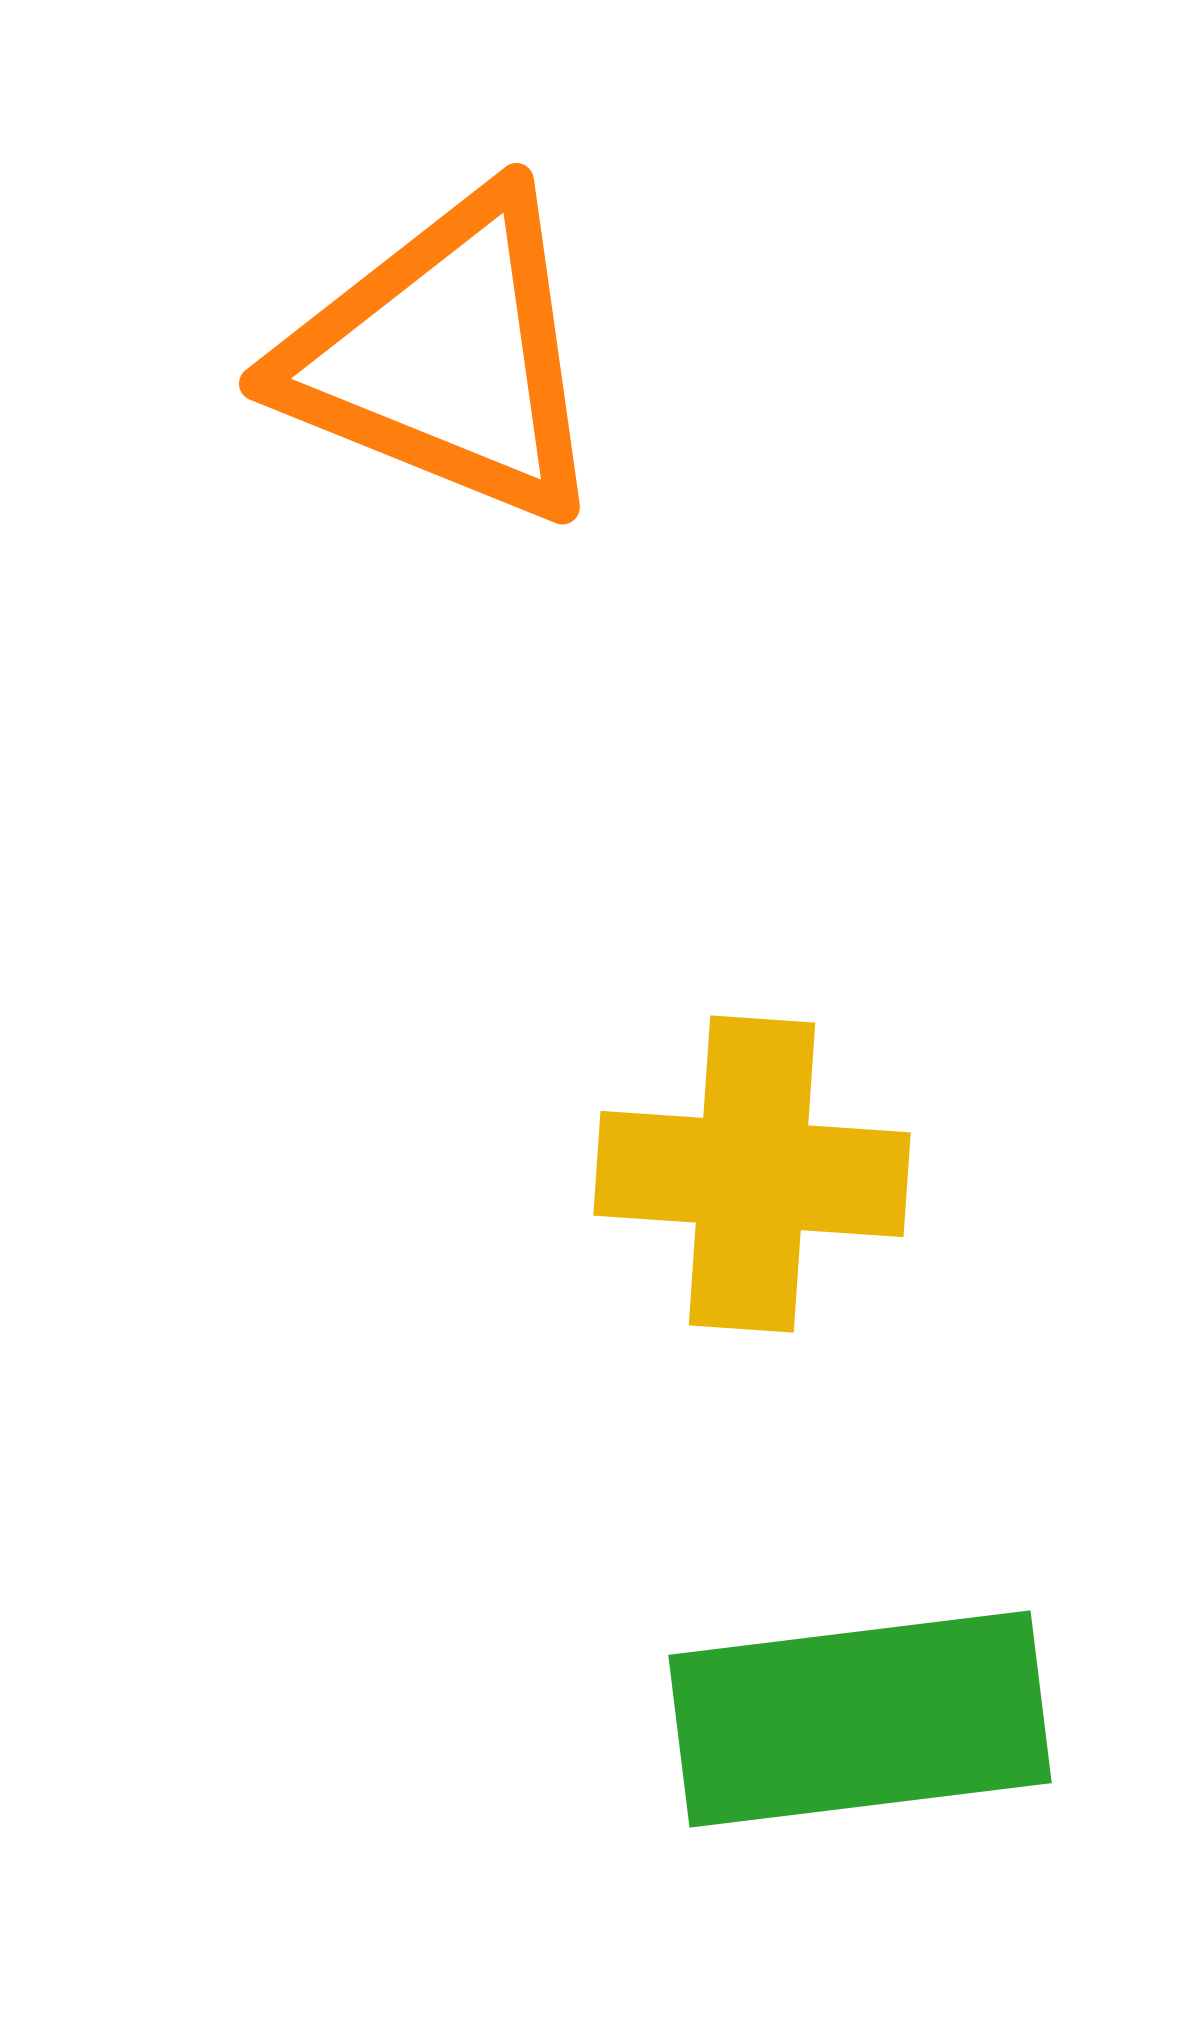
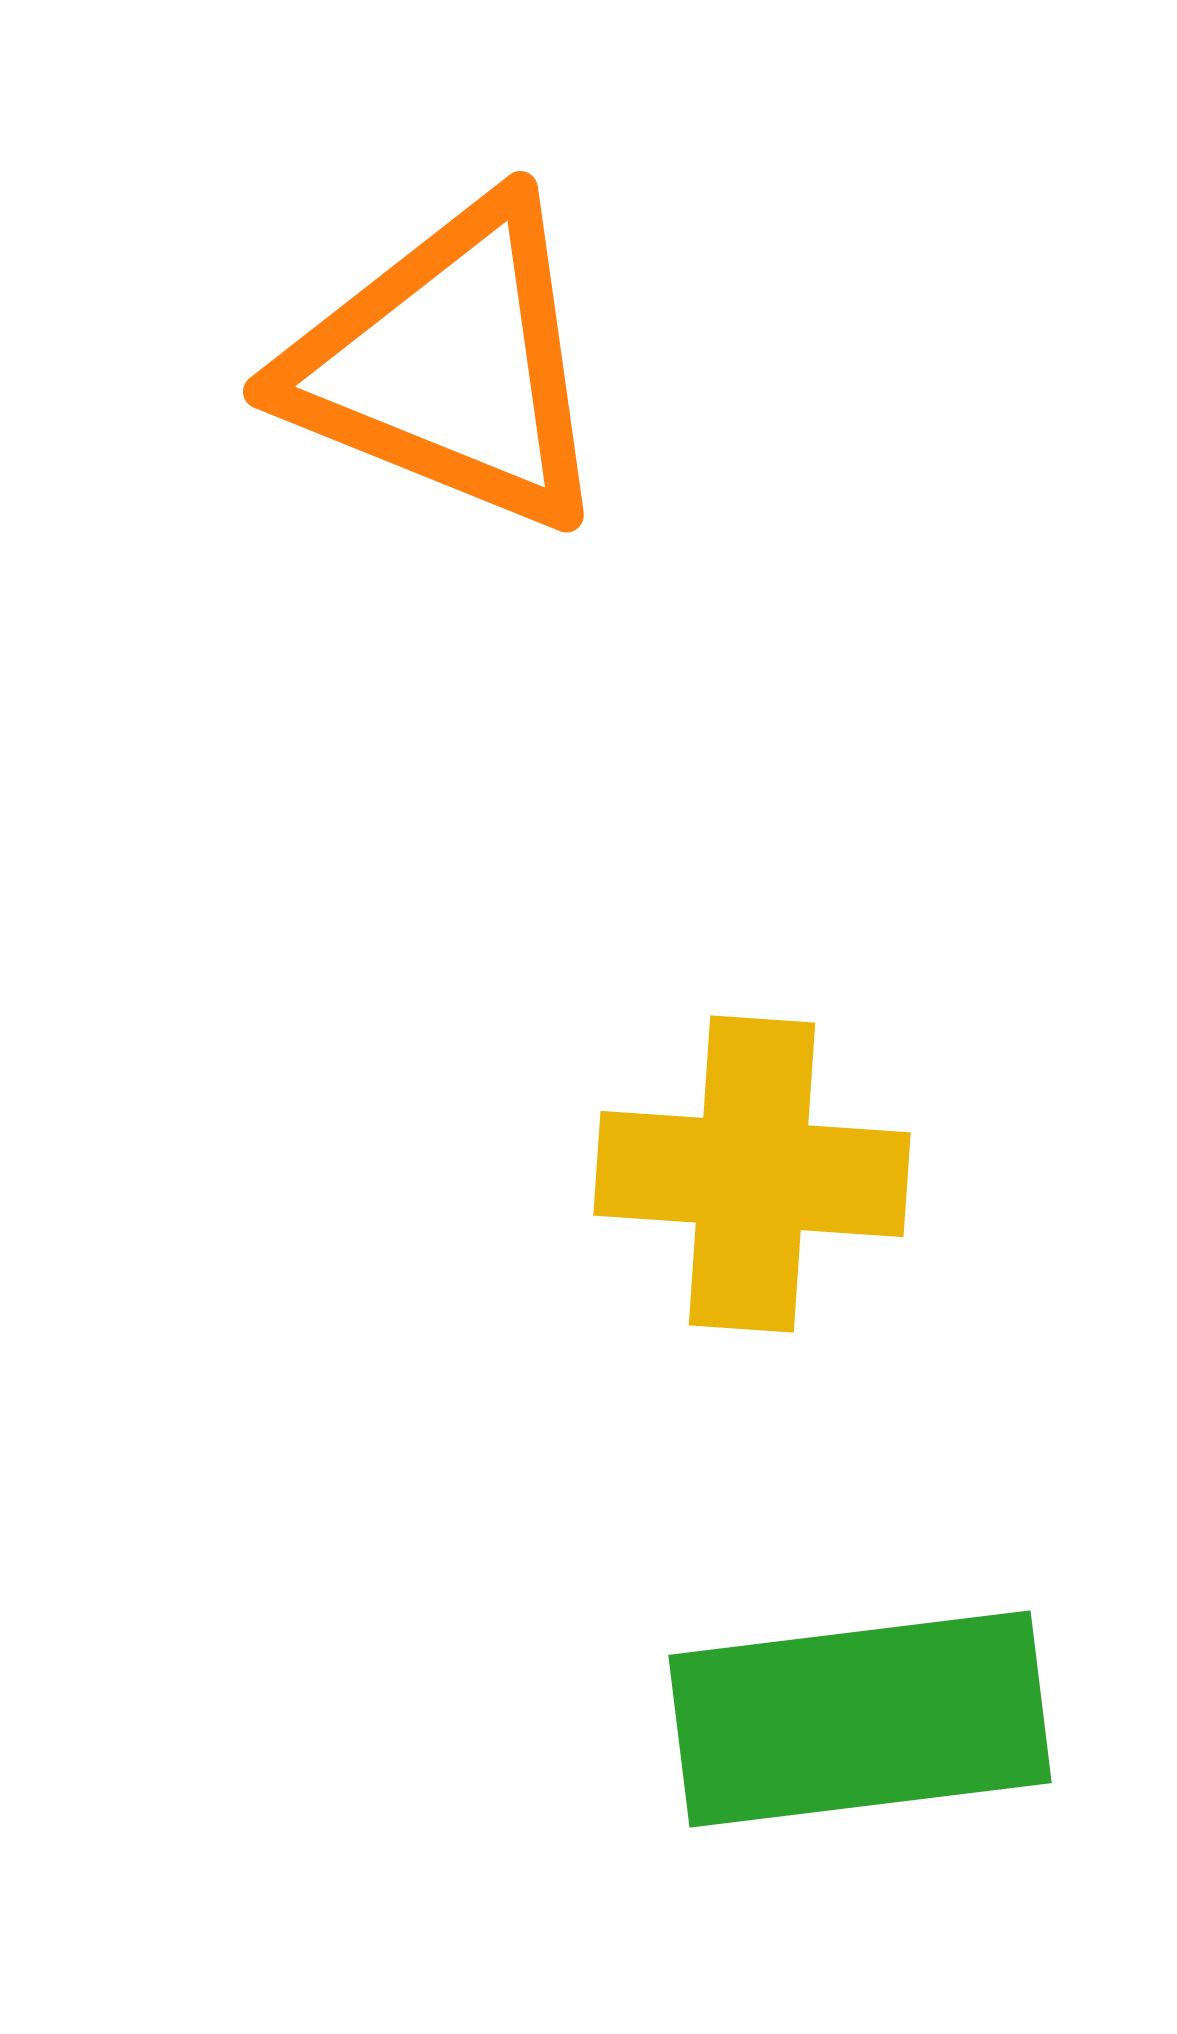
orange triangle: moved 4 px right, 8 px down
